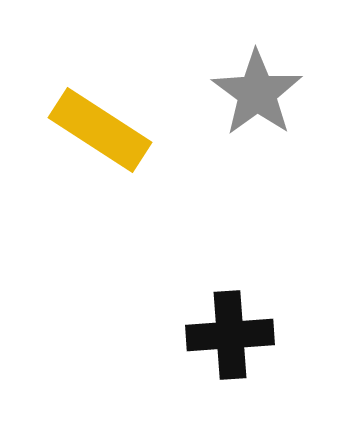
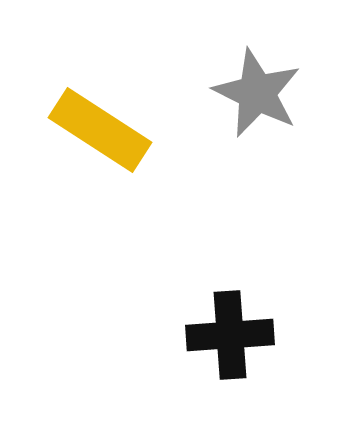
gray star: rotated 10 degrees counterclockwise
